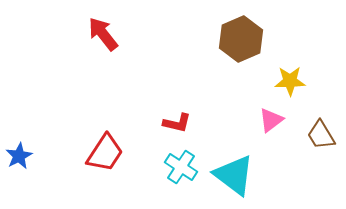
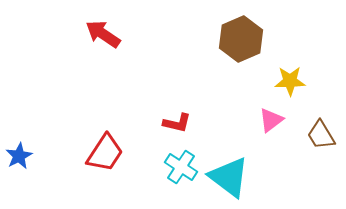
red arrow: rotated 18 degrees counterclockwise
cyan triangle: moved 5 px left, 2 px down
